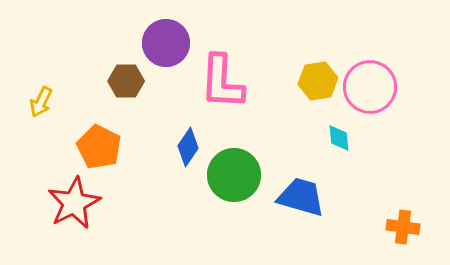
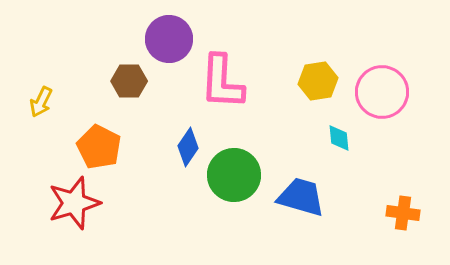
purple circle: moved 3 px right, 4 px up
brown hexagon: moved 3 px right
pink circle: moved 12 px right, 5 px down
red star: rotated 10 degrees clockwise
orange cross: moved 14 px up
